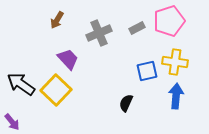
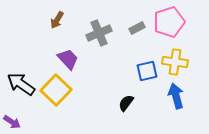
pink pentagon: moved 1 px down
blue arrow: rotated 20 degrees counterclockwise
black semicircle: rotated 12 degrees clockwise
purple arrow: rotated 18 degrees counterclockwise
